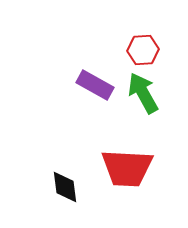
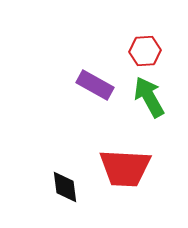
red hexagon: moved 2 px right, 1 px down
green arrow: moved 6 px right, 4 px down
red trapezoid: moved 2 px left
